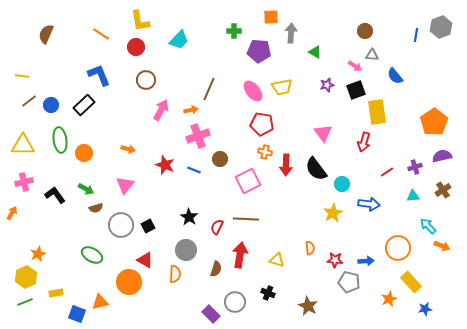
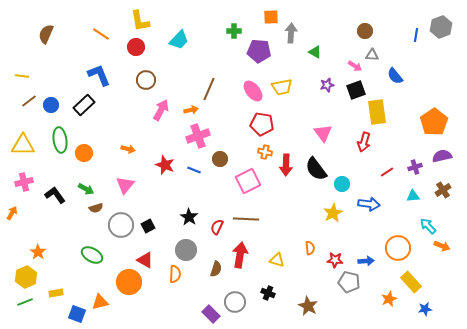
orange star at (38, 254): moved 2 px up; rotated 14 degrees counterclockwise
